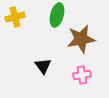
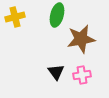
black triangle: moved 13 px right, 6 px down
